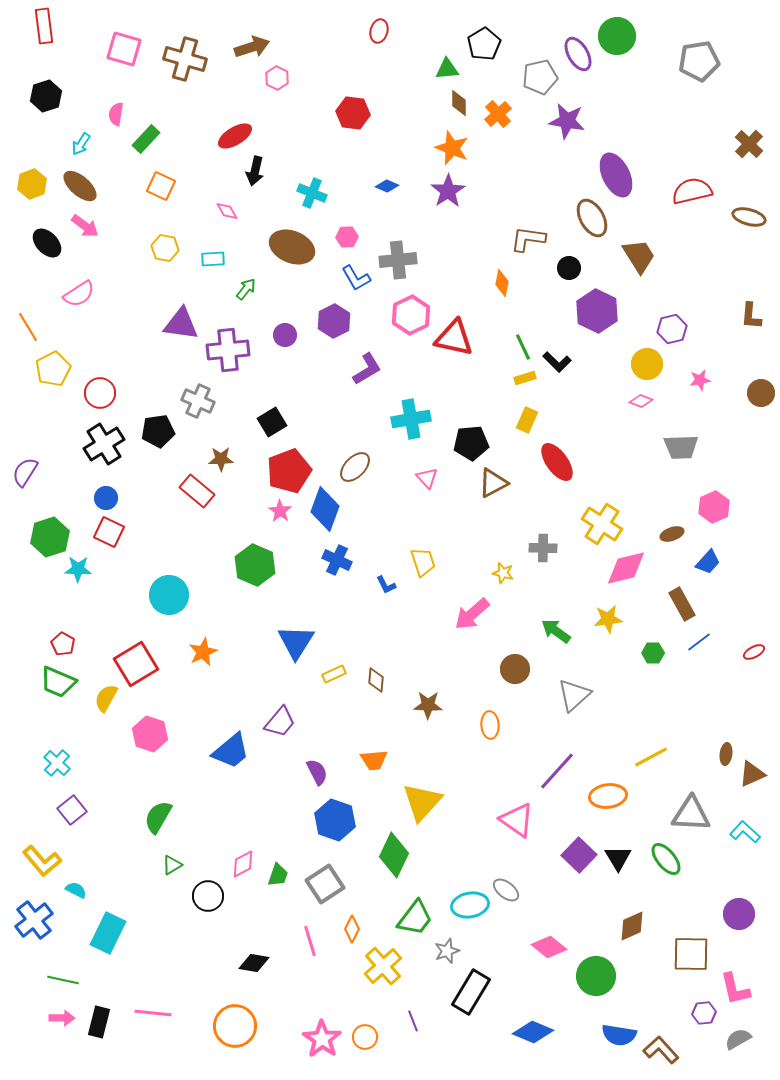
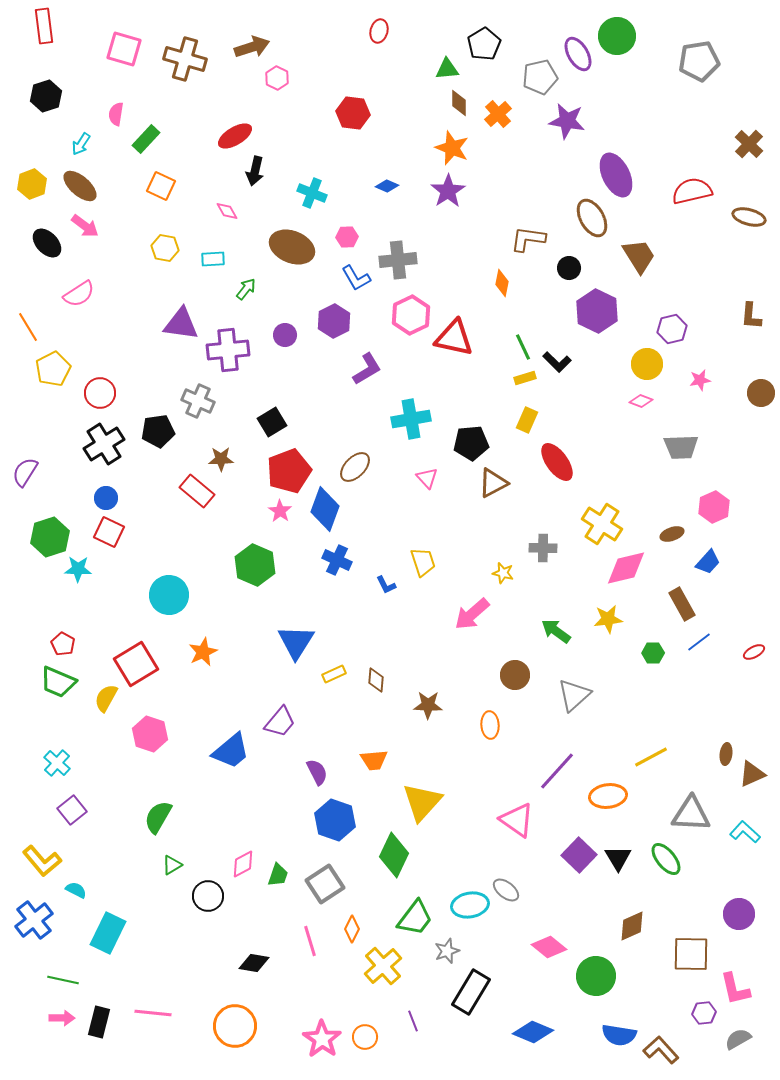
brown circle at (515, 669): moved 6 px down
